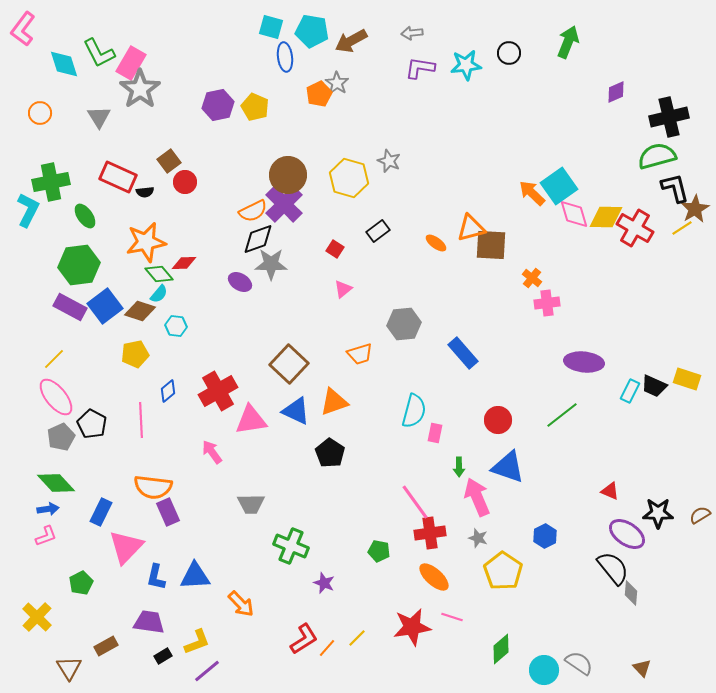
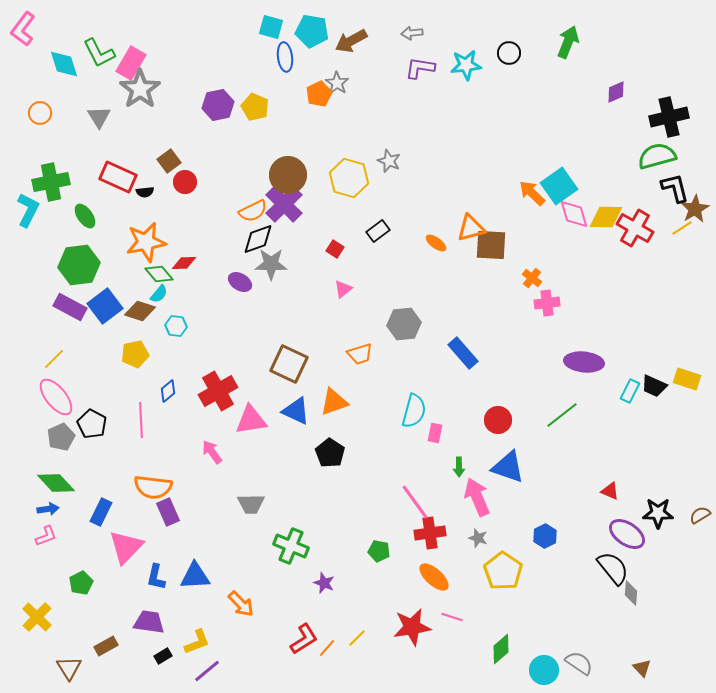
brown square at (289, 364): rotated 18 degrees counterclockwise
